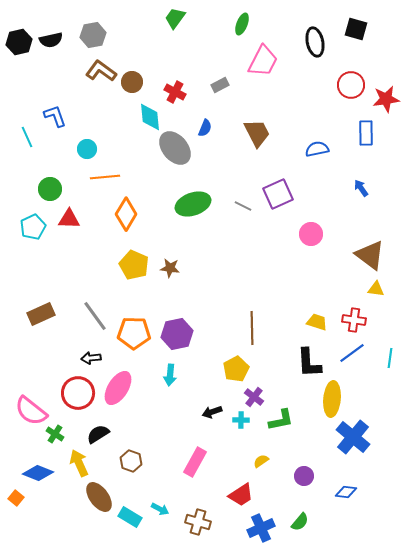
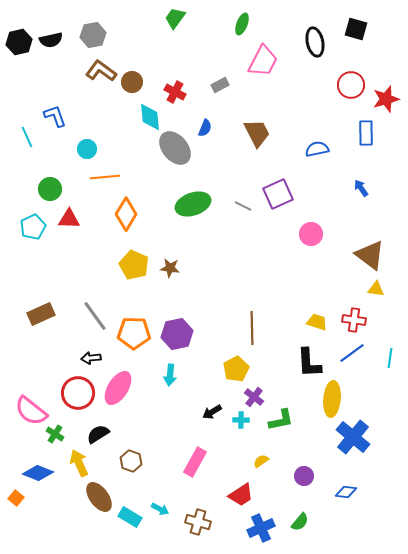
red star at (386, 99): rotated 8 degrees counterclockwise
black arrow at (212, 412): rotated 12 degrees counterclockwise
